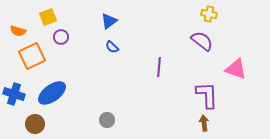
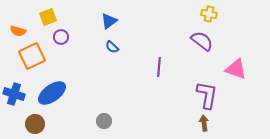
purple L-shape: rotated 12 degrees clockwise
gray circle: moved 3 px left, 1 px down
